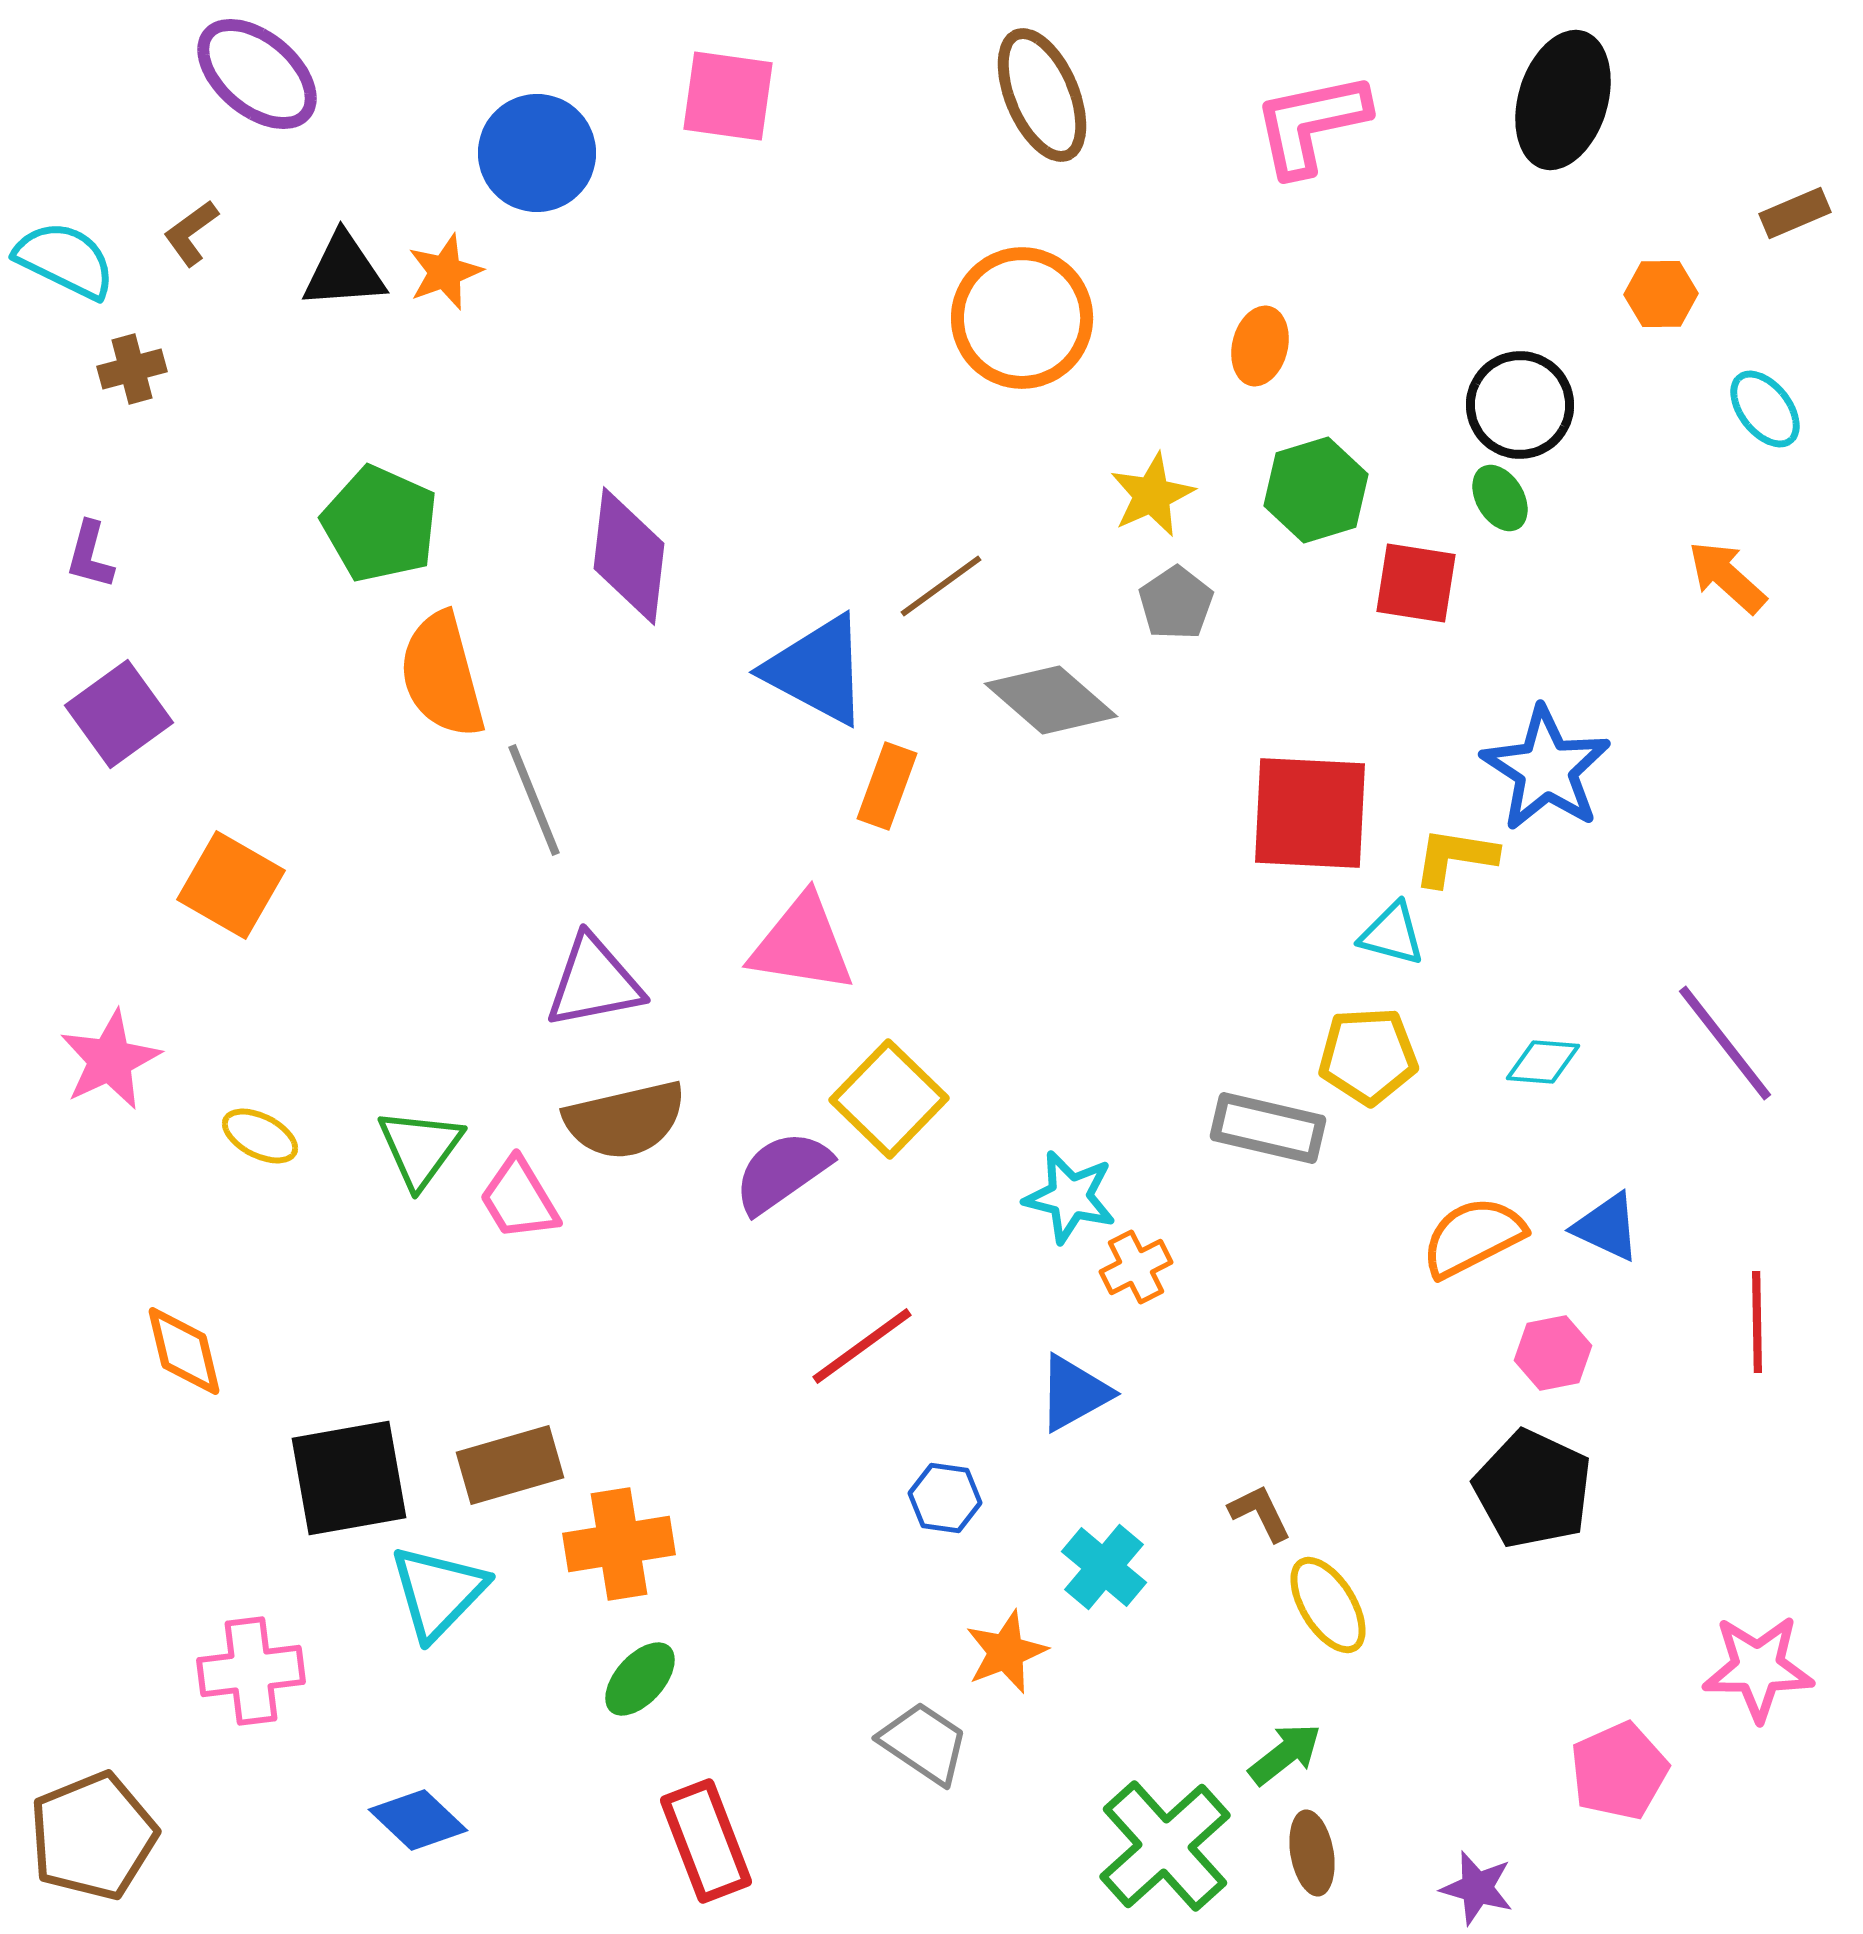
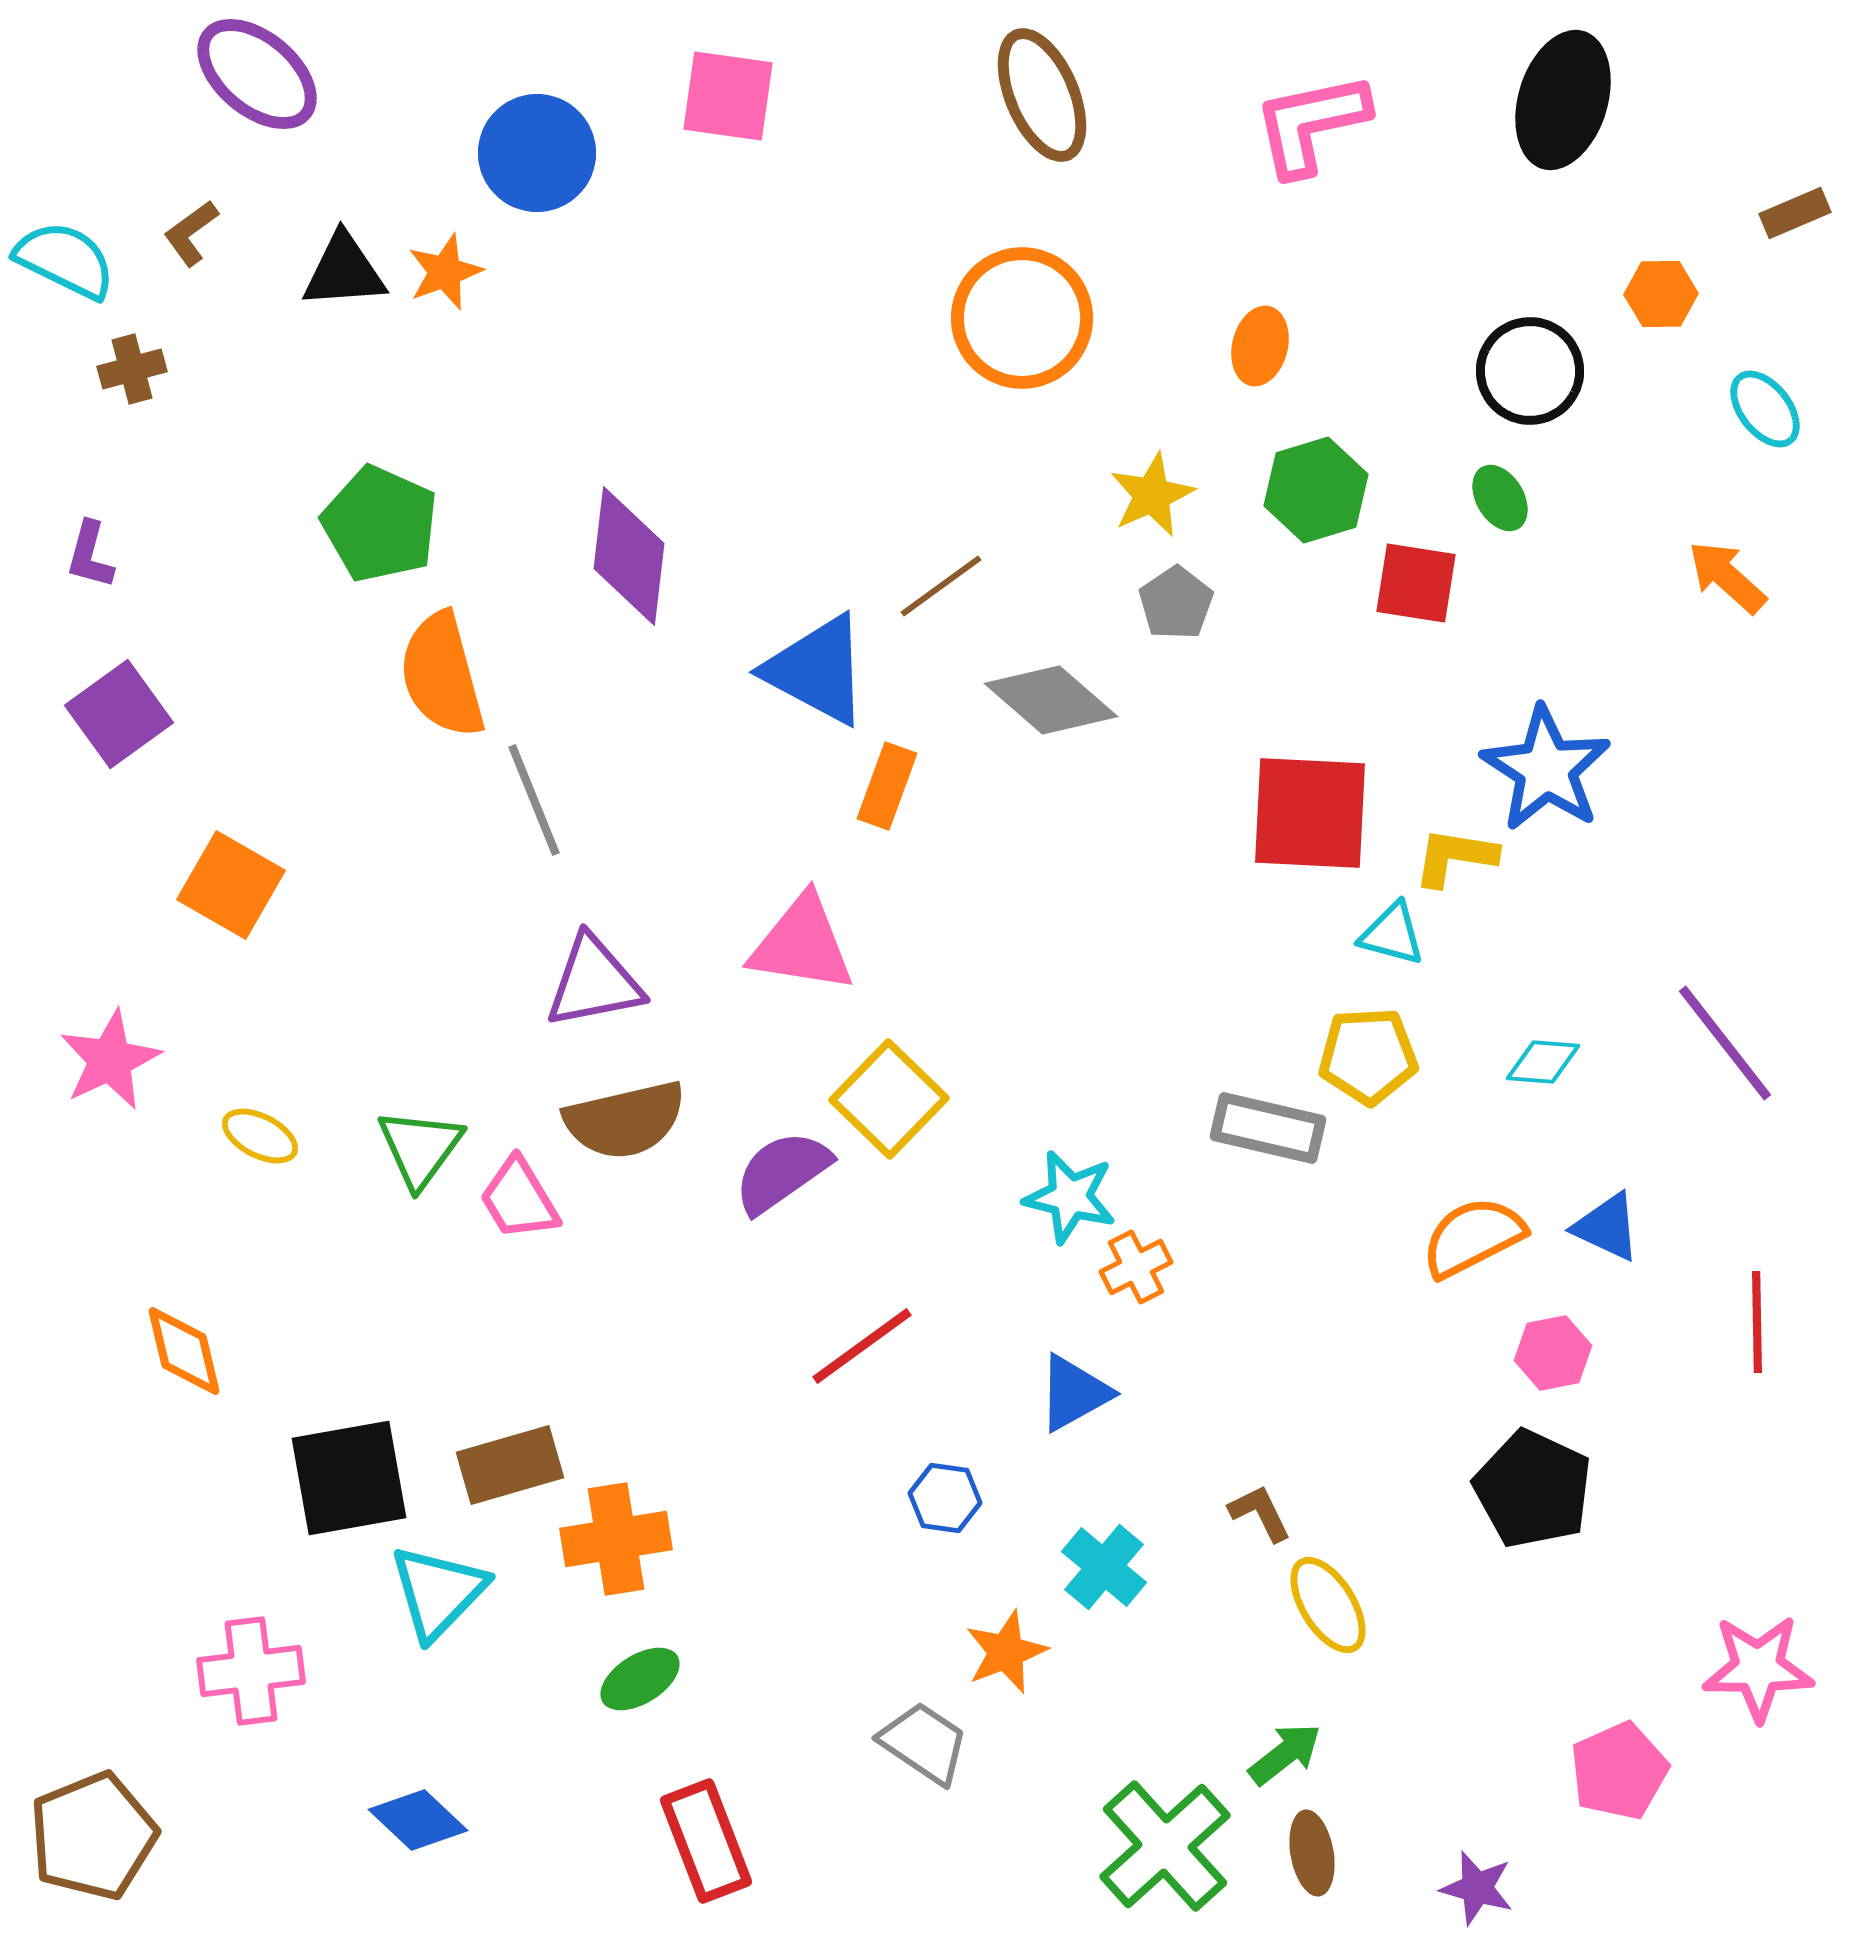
black circle at (1520, 405): moved 10 px right, 34 px up
orange cross at (619, 1544): moved 3 px left, 5 px up
green ellipse at (640, 1679): rotated 16 degrees clockwise
